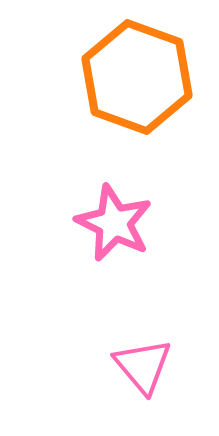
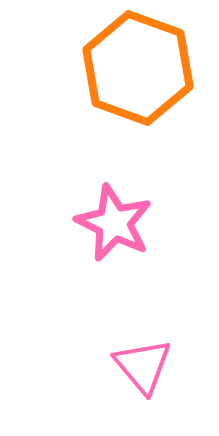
orange hexagon: moved 1 px right, 9 px up
